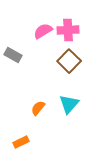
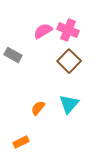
pink cross: rotated 25 degrees clockwise
